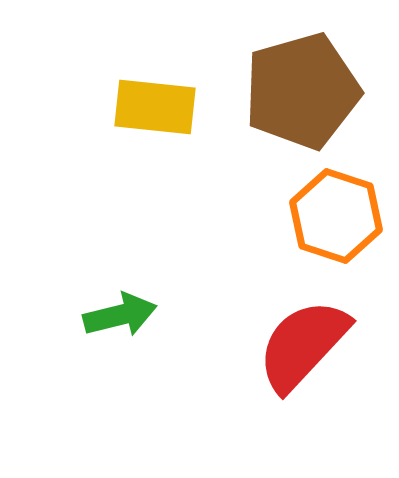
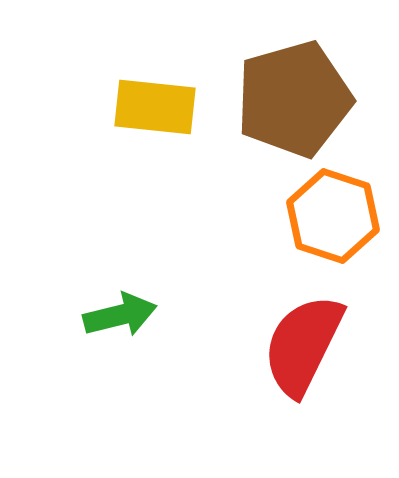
brown pentagon: moved 8 px left, 8 px down
orange hexagon: moved 3 px left
red semicircle: rotated 17 degrees counterclockwise
